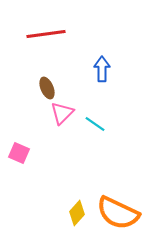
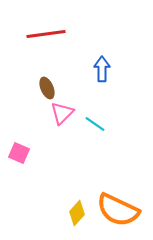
orange semicircle: moved 3 px up
